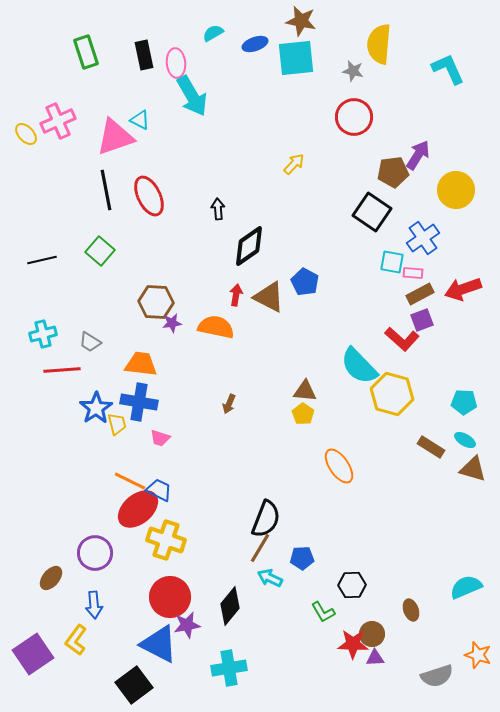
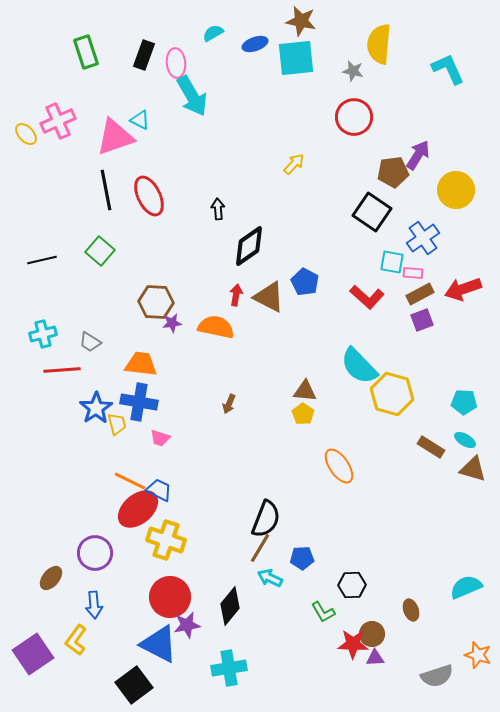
black rectangle at (144, 55): rotated 32 degrees clockwise
red L-shape at (402, 339): moved 35 px left, 42 px up
